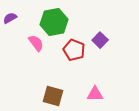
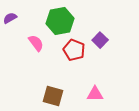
green hexagon: moved 6 px right, 1 px up
